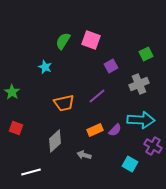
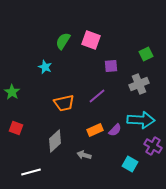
purple square: rotated 24 degrees clockwise
